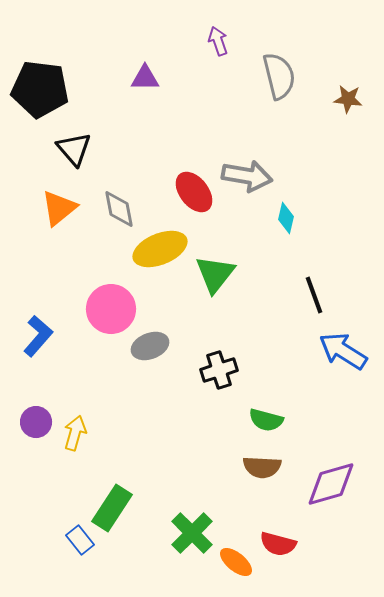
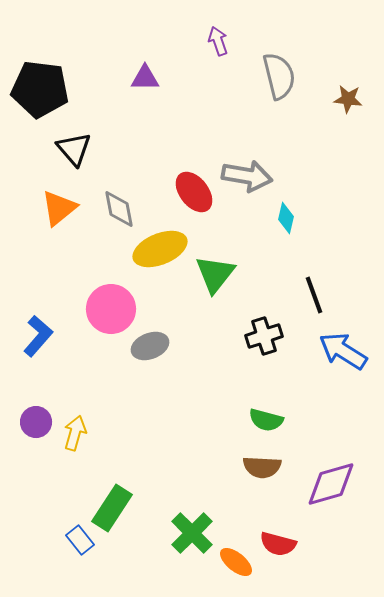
black cross: moved 45 px right, 34 px up
